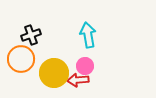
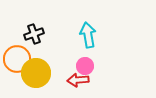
black cross: moved 3 px right, 1 px up
orange circle: moved 4 px left
yellow circle: moved 18 px left
